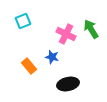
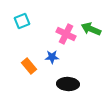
cyan square: moved 1 px left
green arrow: rotated 36 degrees counterclockwise
blue star: rotated 16 degrees counterclockwise
black ellipse: rotated 15 degrees clockwise
